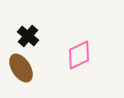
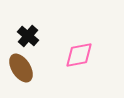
pink diamond: rotated 16 degrees clockwise
